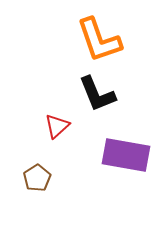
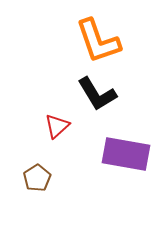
orange L-shape: moved 1 px left, 1 px down
black L-shape: rotated 9 degrees counterclockwise
purple rectangle: moved 1 px up
